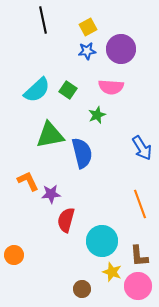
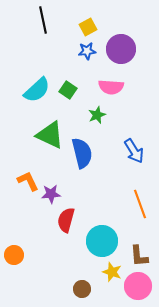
green triangle: rotated 36 degrees clockwise
blue arrow: moved 8 px left, 3 px down
